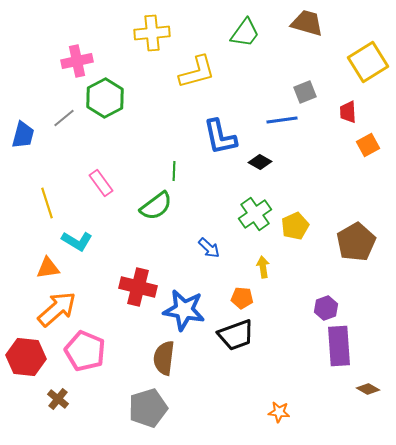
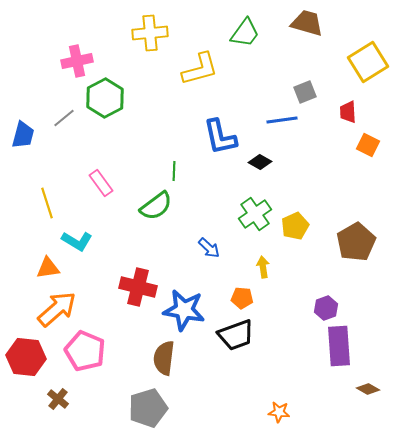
yellow cross: moved 2 px left
yellow L-shape: moved 3 px right, 3 px up
orange square: rotated 35 degrees counterclockwise
